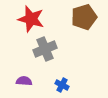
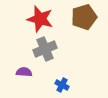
red star: moved 9 px right
purple semicircle: moved 9 px up
